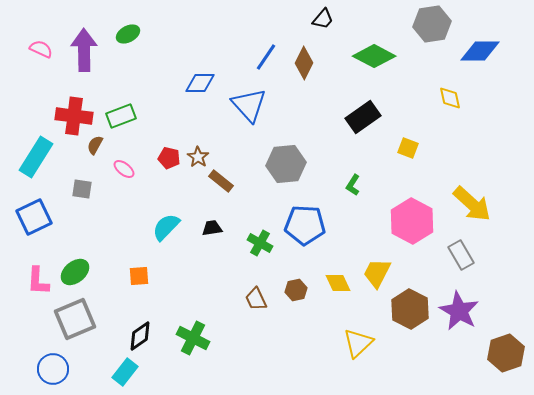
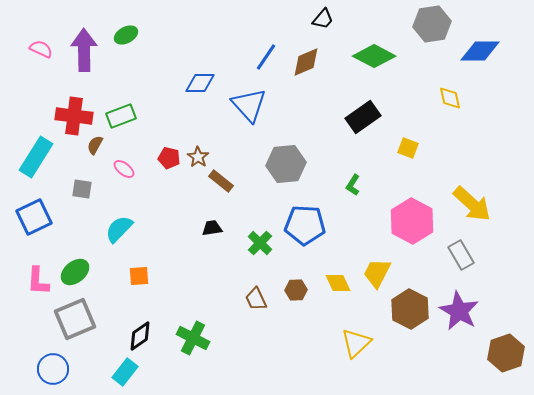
green ellipse at (128, 34): moved 2 px left, 1 px down
brown diamond at (304, 63): moved 2 px right, 1 px up; rotated 40 degrees clockwise
cyan semicircle at (166, 227): moved 47 px left, 2 px down
green cross at (260, 243): rotated 15 degrees clockwise
brown hexagon at (296, 290): rotated 10 degrees clockwise
yellow triangle at (358, 343): moved 2 px left
